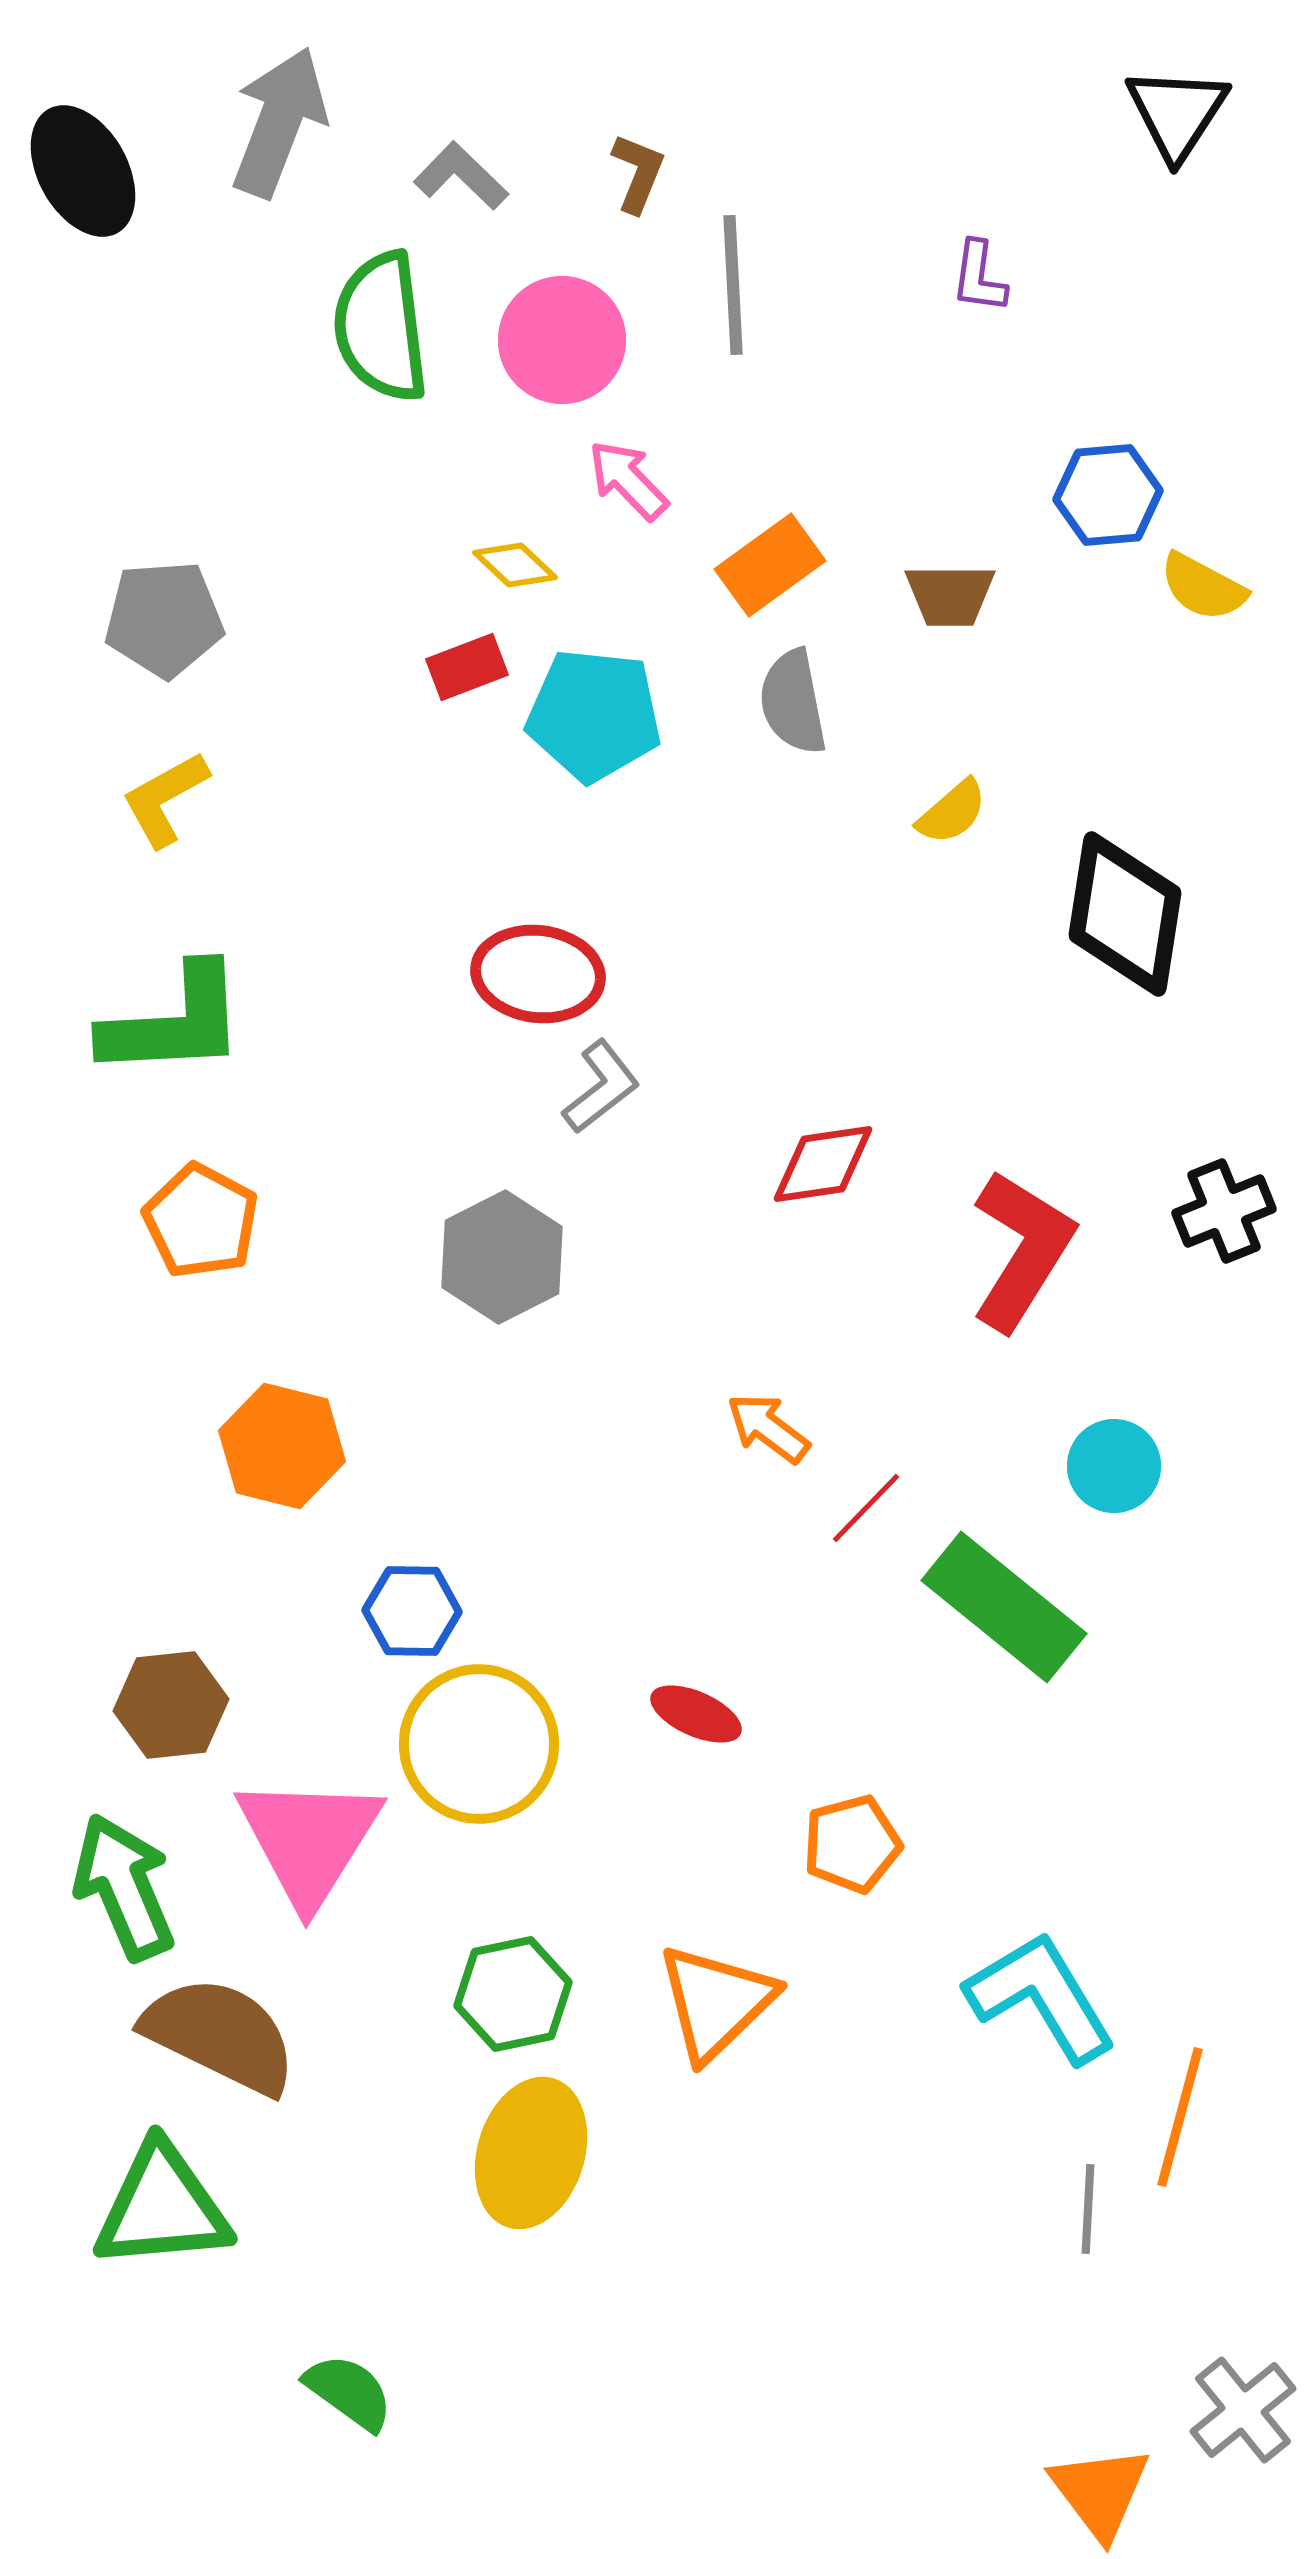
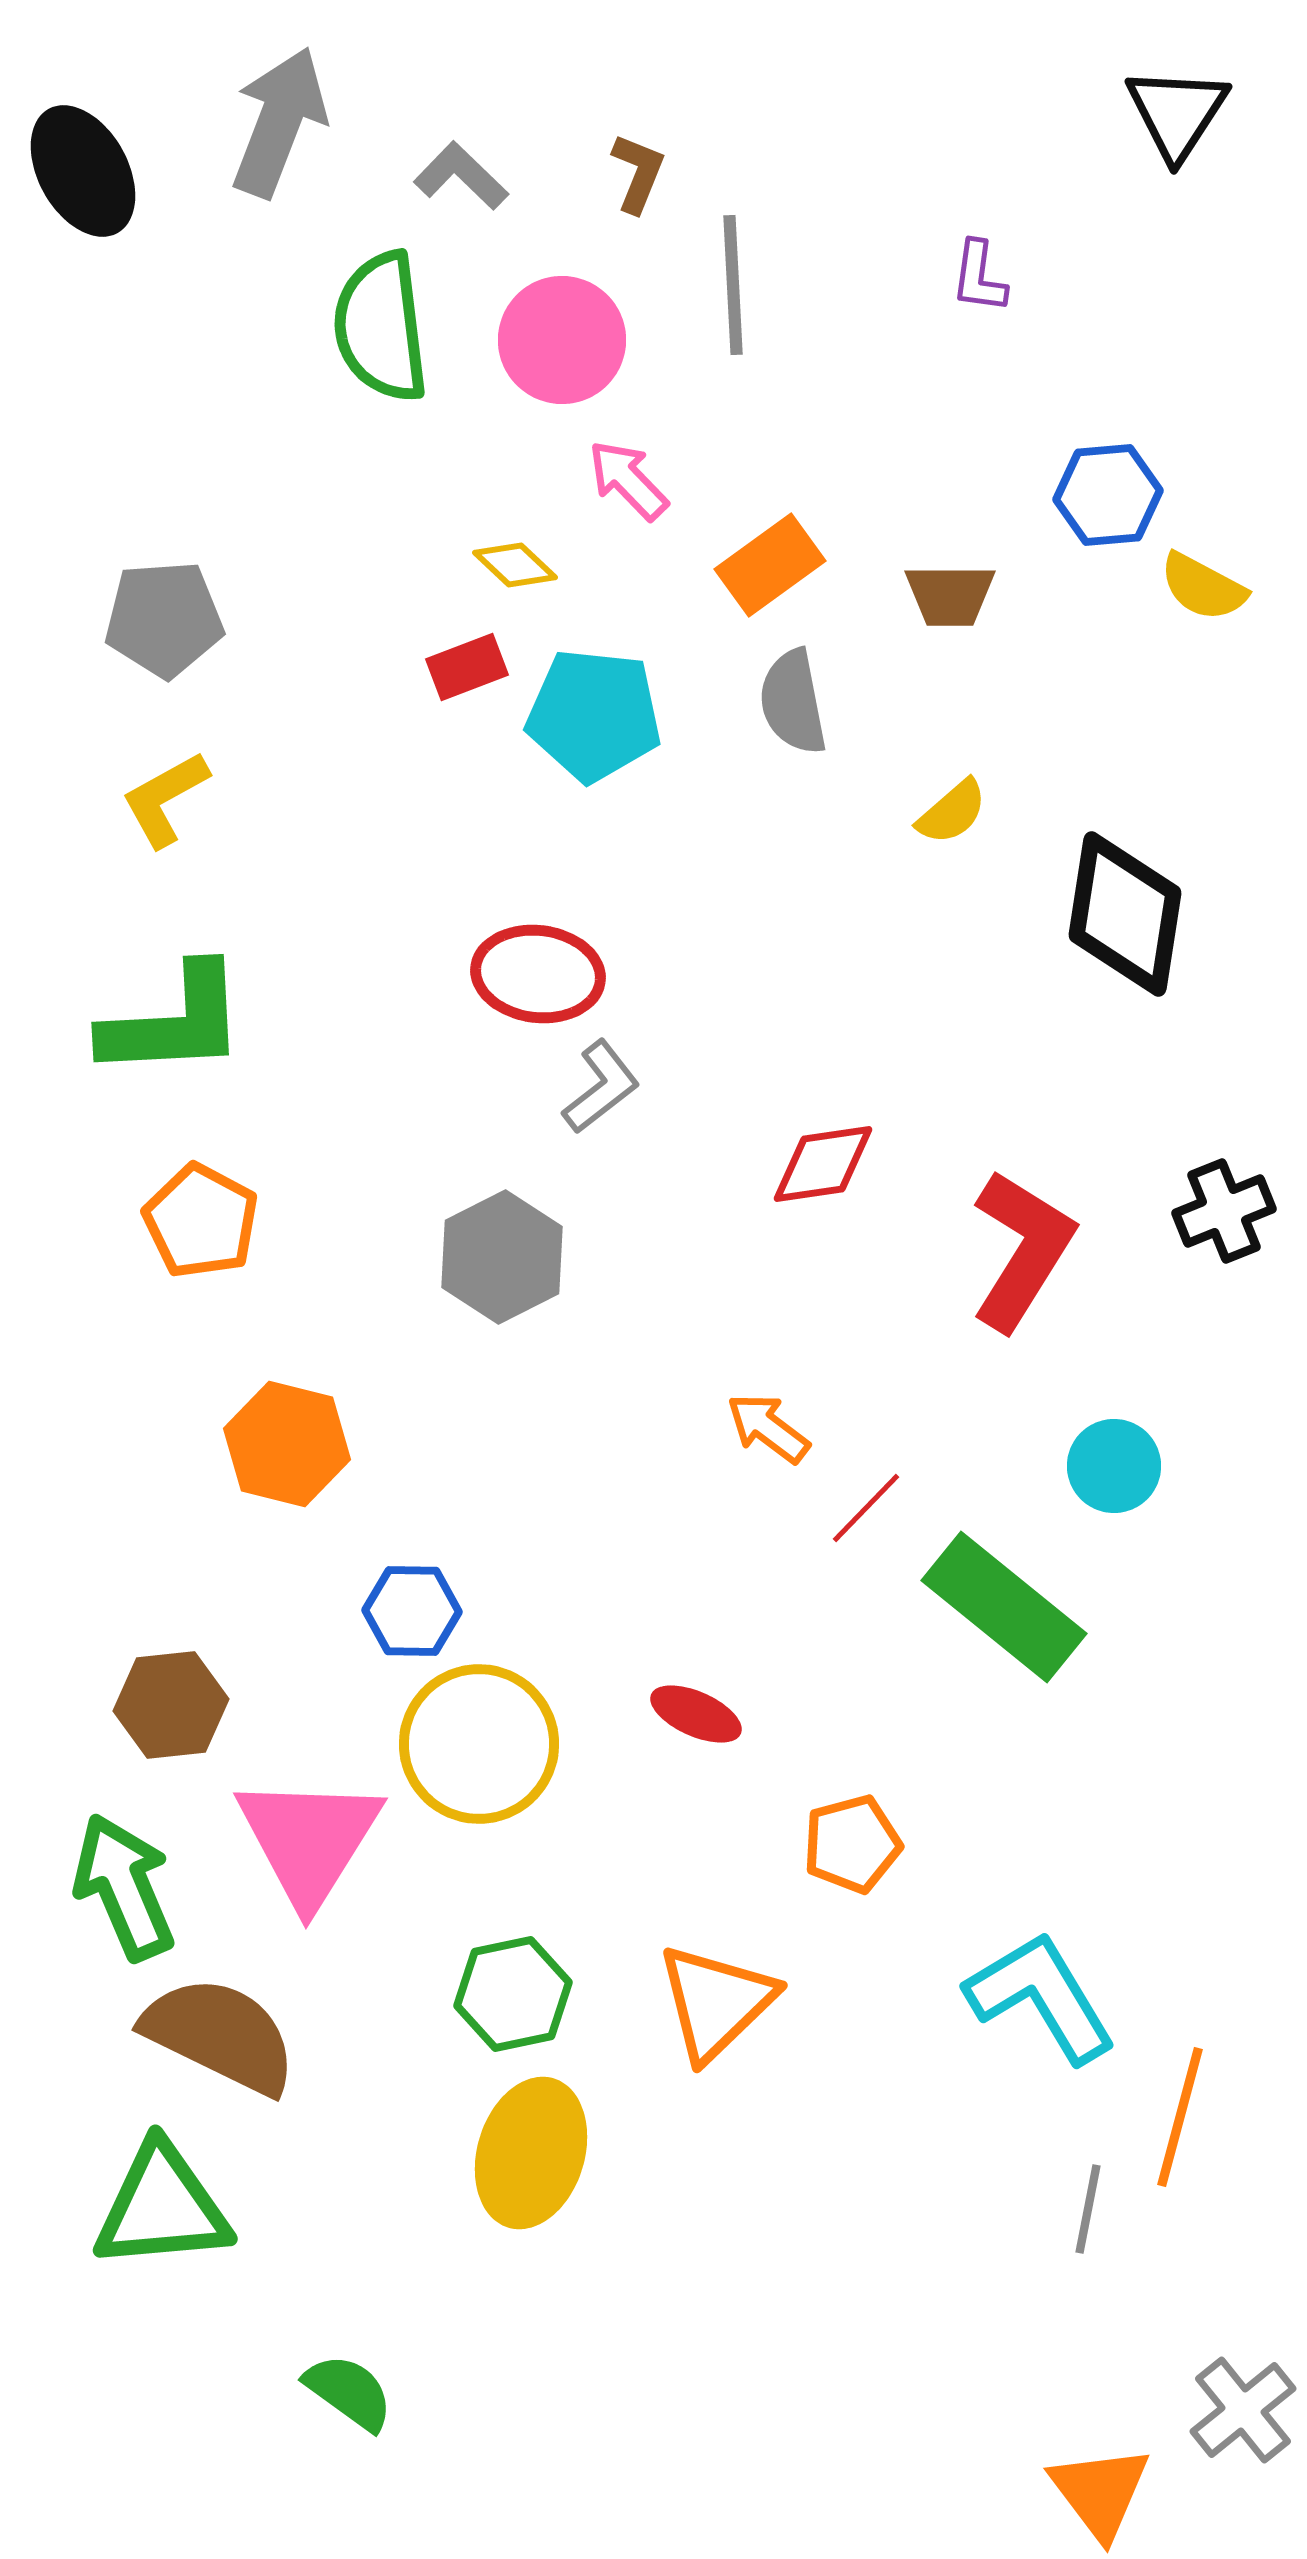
orange hexagon at (282, 1446): moved 5 px right, 2 px up
gray line at (1088, 2209): rotated 8 degrees clockwise
